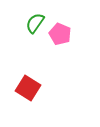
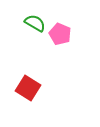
green semicircle: rotated 85 degrees clockwise
